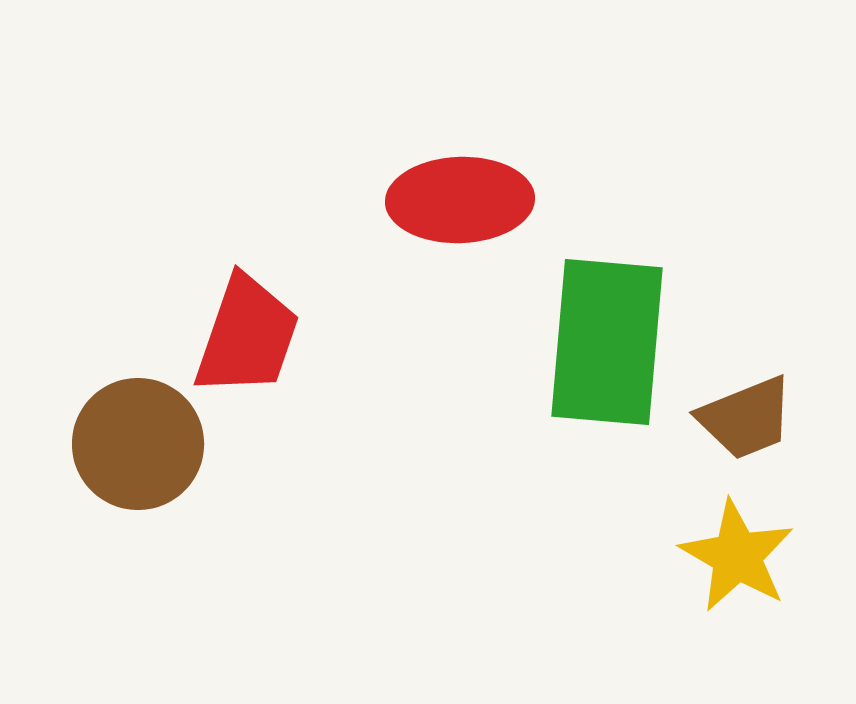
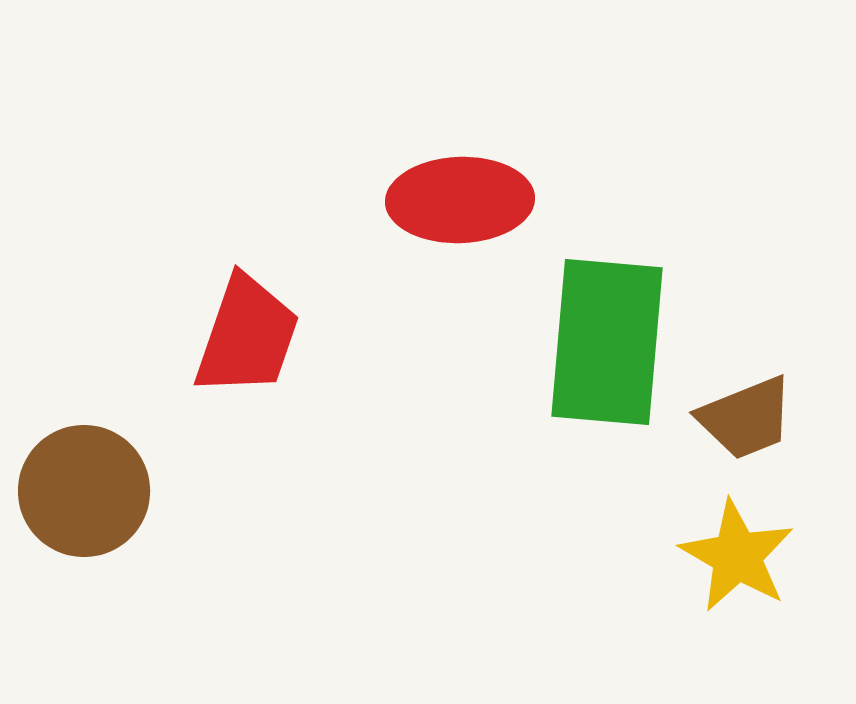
brown circle: moved 54 px left, 47 px down
